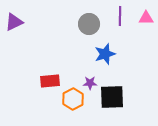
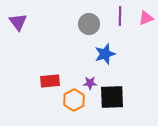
pink triangle: rotated 21 degrees counterclockwise
purple triangle: moved 4 px right; rotated 42 degrees counterclockwise
orange hexagon: moved 1 px right, 1 px down
